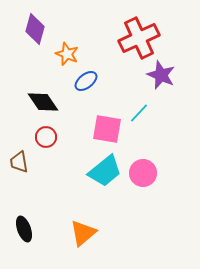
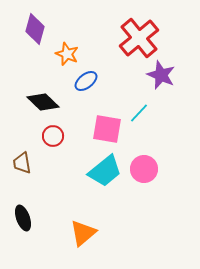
red cross: rotated 15 degrees counterclockwise
black diamond: rotated 12 degrees counterclockwise
red circle: moved 7 px right, 1 px up
brown trapezoid: moved 3 px right, 1 px down
pink circle: moved 1 px right, 4 px up
black ellipse: moved 1 px left, 11 px up
